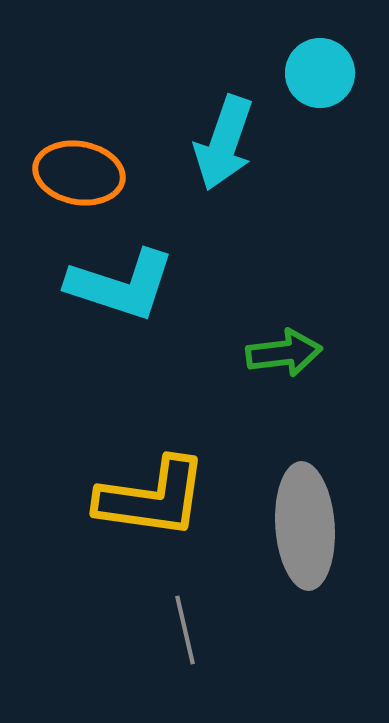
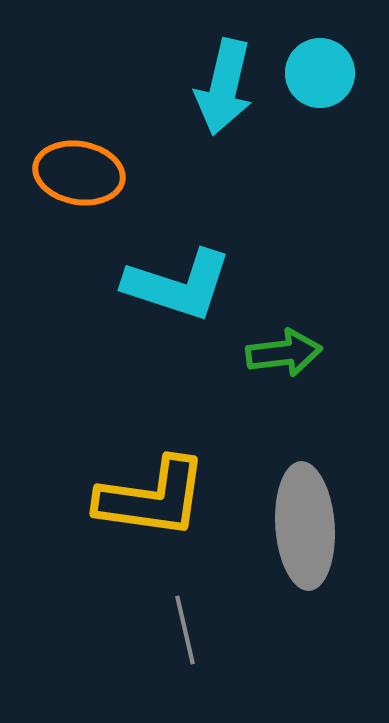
cyan arrow: moved 56 px up; rotated 6 degrees counterclockwise
cyan L-shape: moved 57 px right
